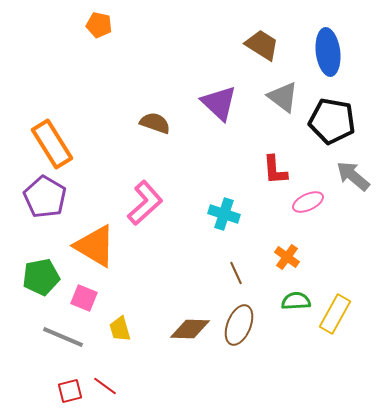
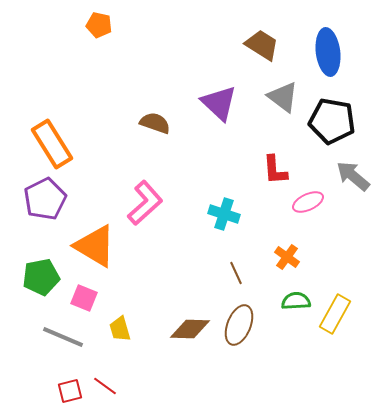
purple pentagon: moved 2 px down; rotated 15 degrees clockwise
